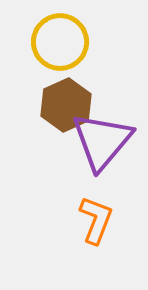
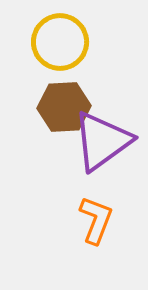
brown hexagon: moved 2 px left, 2 px down; rotated 21 degrees clockwise
purple triangle: rotated 14 degrees clockwise
